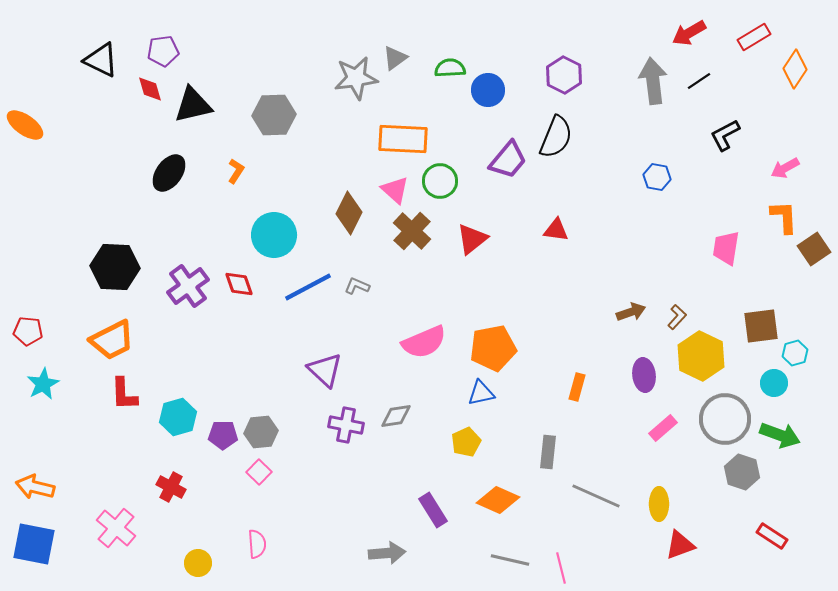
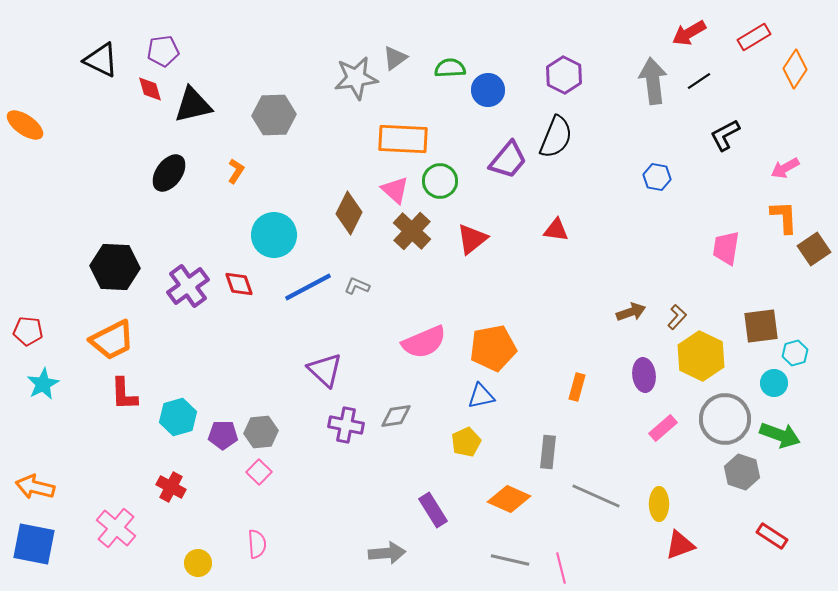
blue triangle at (481, 393): moved 3 px down
orange diamond at (498, 500): moved 11 px right, 1 px up
